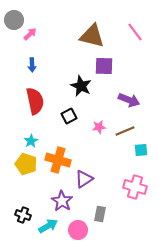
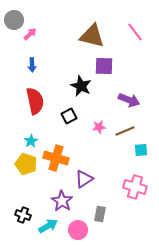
orange cross: moved 2 px left, 2 px up
